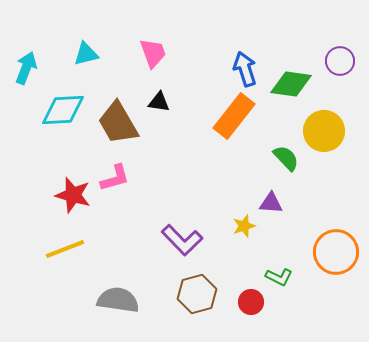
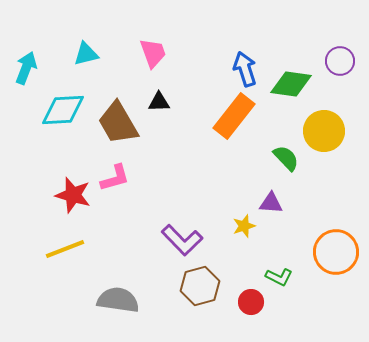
black triangle: rotated 10 degrees counterclockwise
brown hexagon: moved 3 px right, 8 px up
